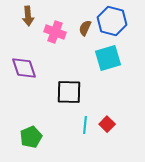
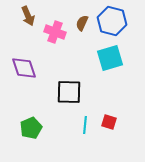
brown arrow: rotated 18 degrees counterclockwise
brown semicircle: moved 3 px left, 5 px up
cyan square: moved 2 px right
red square: moved 2 px right, 2 px up; rotated 28 degrees counterclockwise
green pentagon: moved 9 px up
